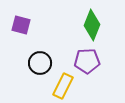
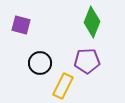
green diamond: moved 3 px up
